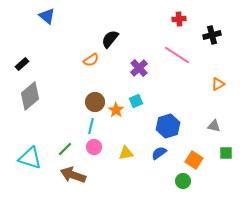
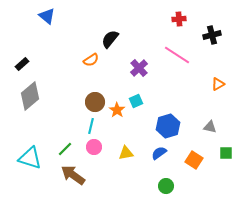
orange star: moved 1 px right
gray triangle: moved 4 px left, 1 px down
brown arrow: rotated 15 degrees clockwise
green circle: moved 17 px left, 5 px down
